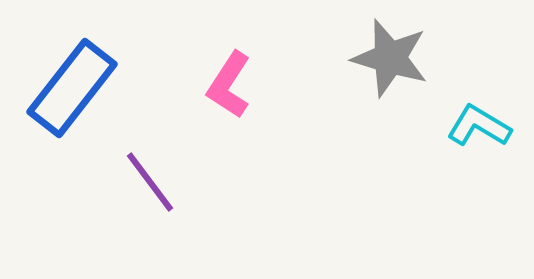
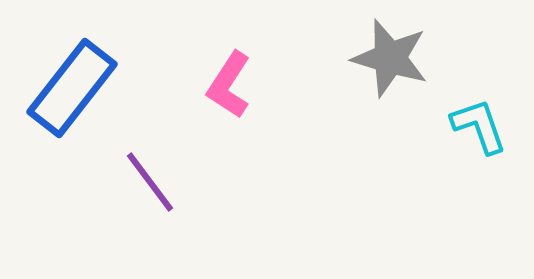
cyan L-shape: rotated 40 degrees clockwise
